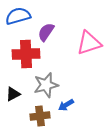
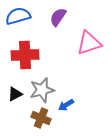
purple semicircle: moved 12 px right, 15 px up
red cross: moved 1 px left, 1 px down
gray star: moved 4 px left, 5 px down
black triangle: moved 2 px right
brown cross: moved 1 px right, 2 px down; rotated 30 degrees clockwise
